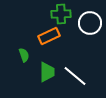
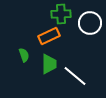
green trapezoid: moved 2 px right, 8 px up
